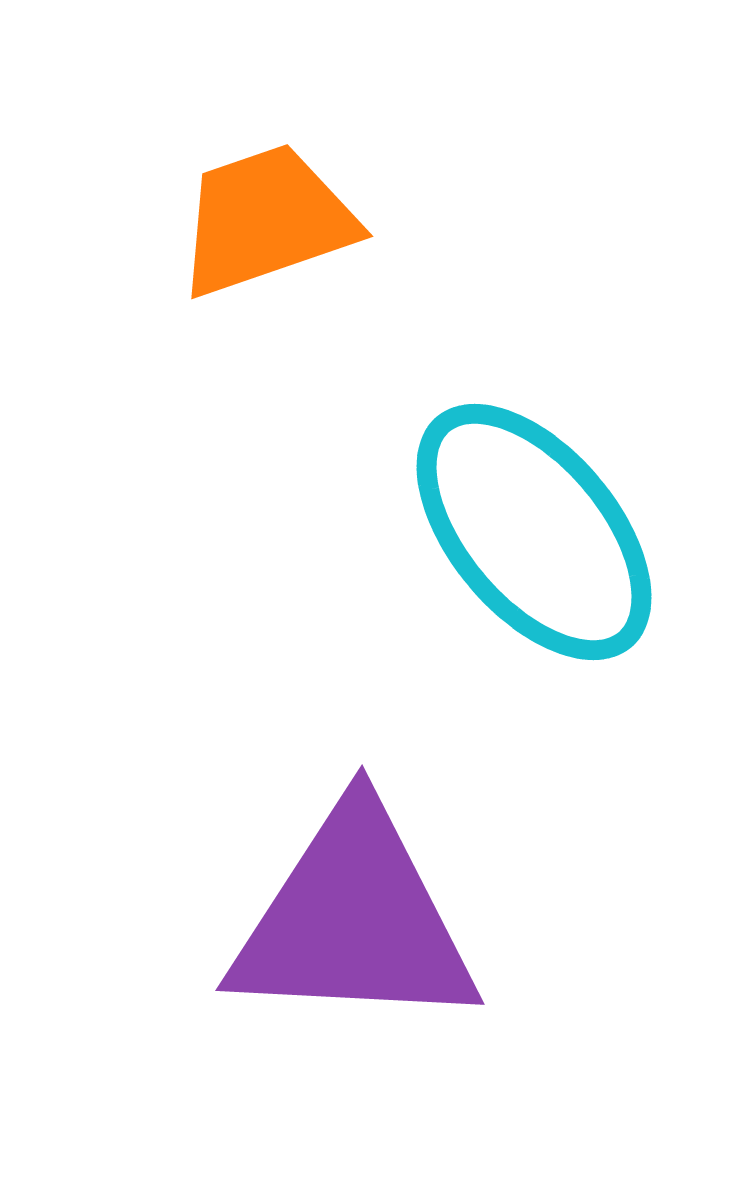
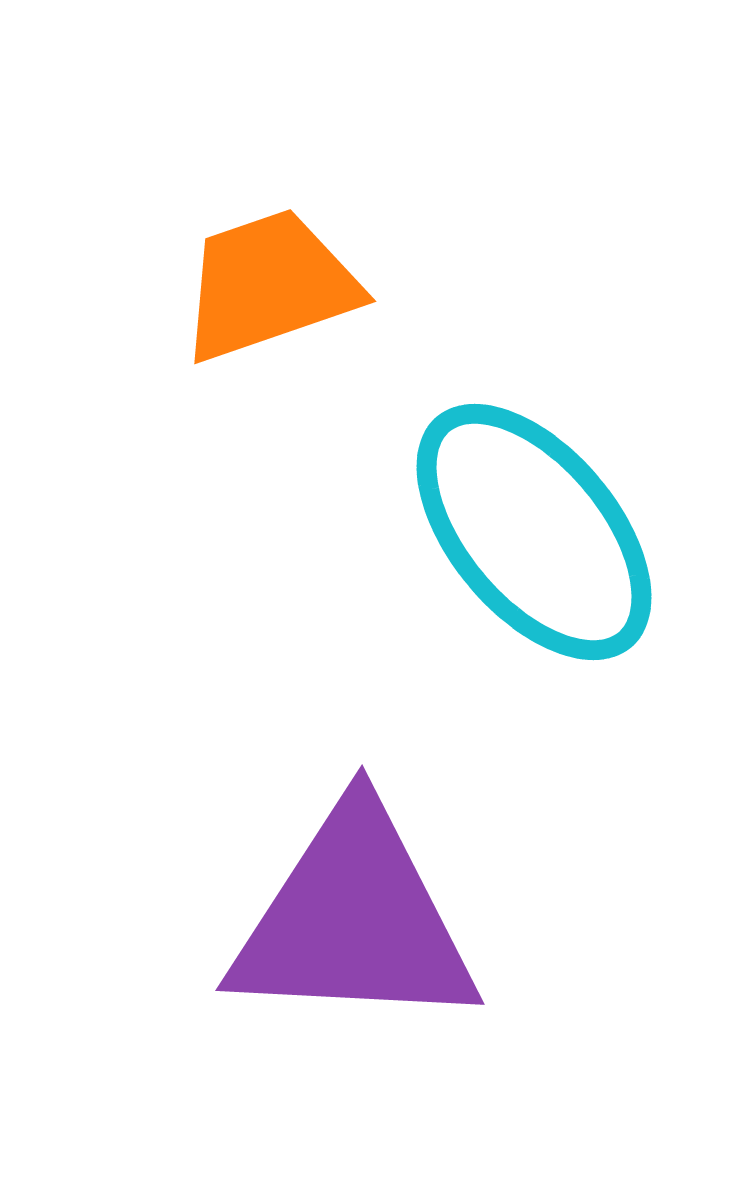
orange trapezoid: moved 3 px right, 65 px down
